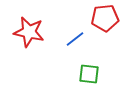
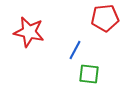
blue line: moved 11 px down; rotated 24 degrees counterclockwise
